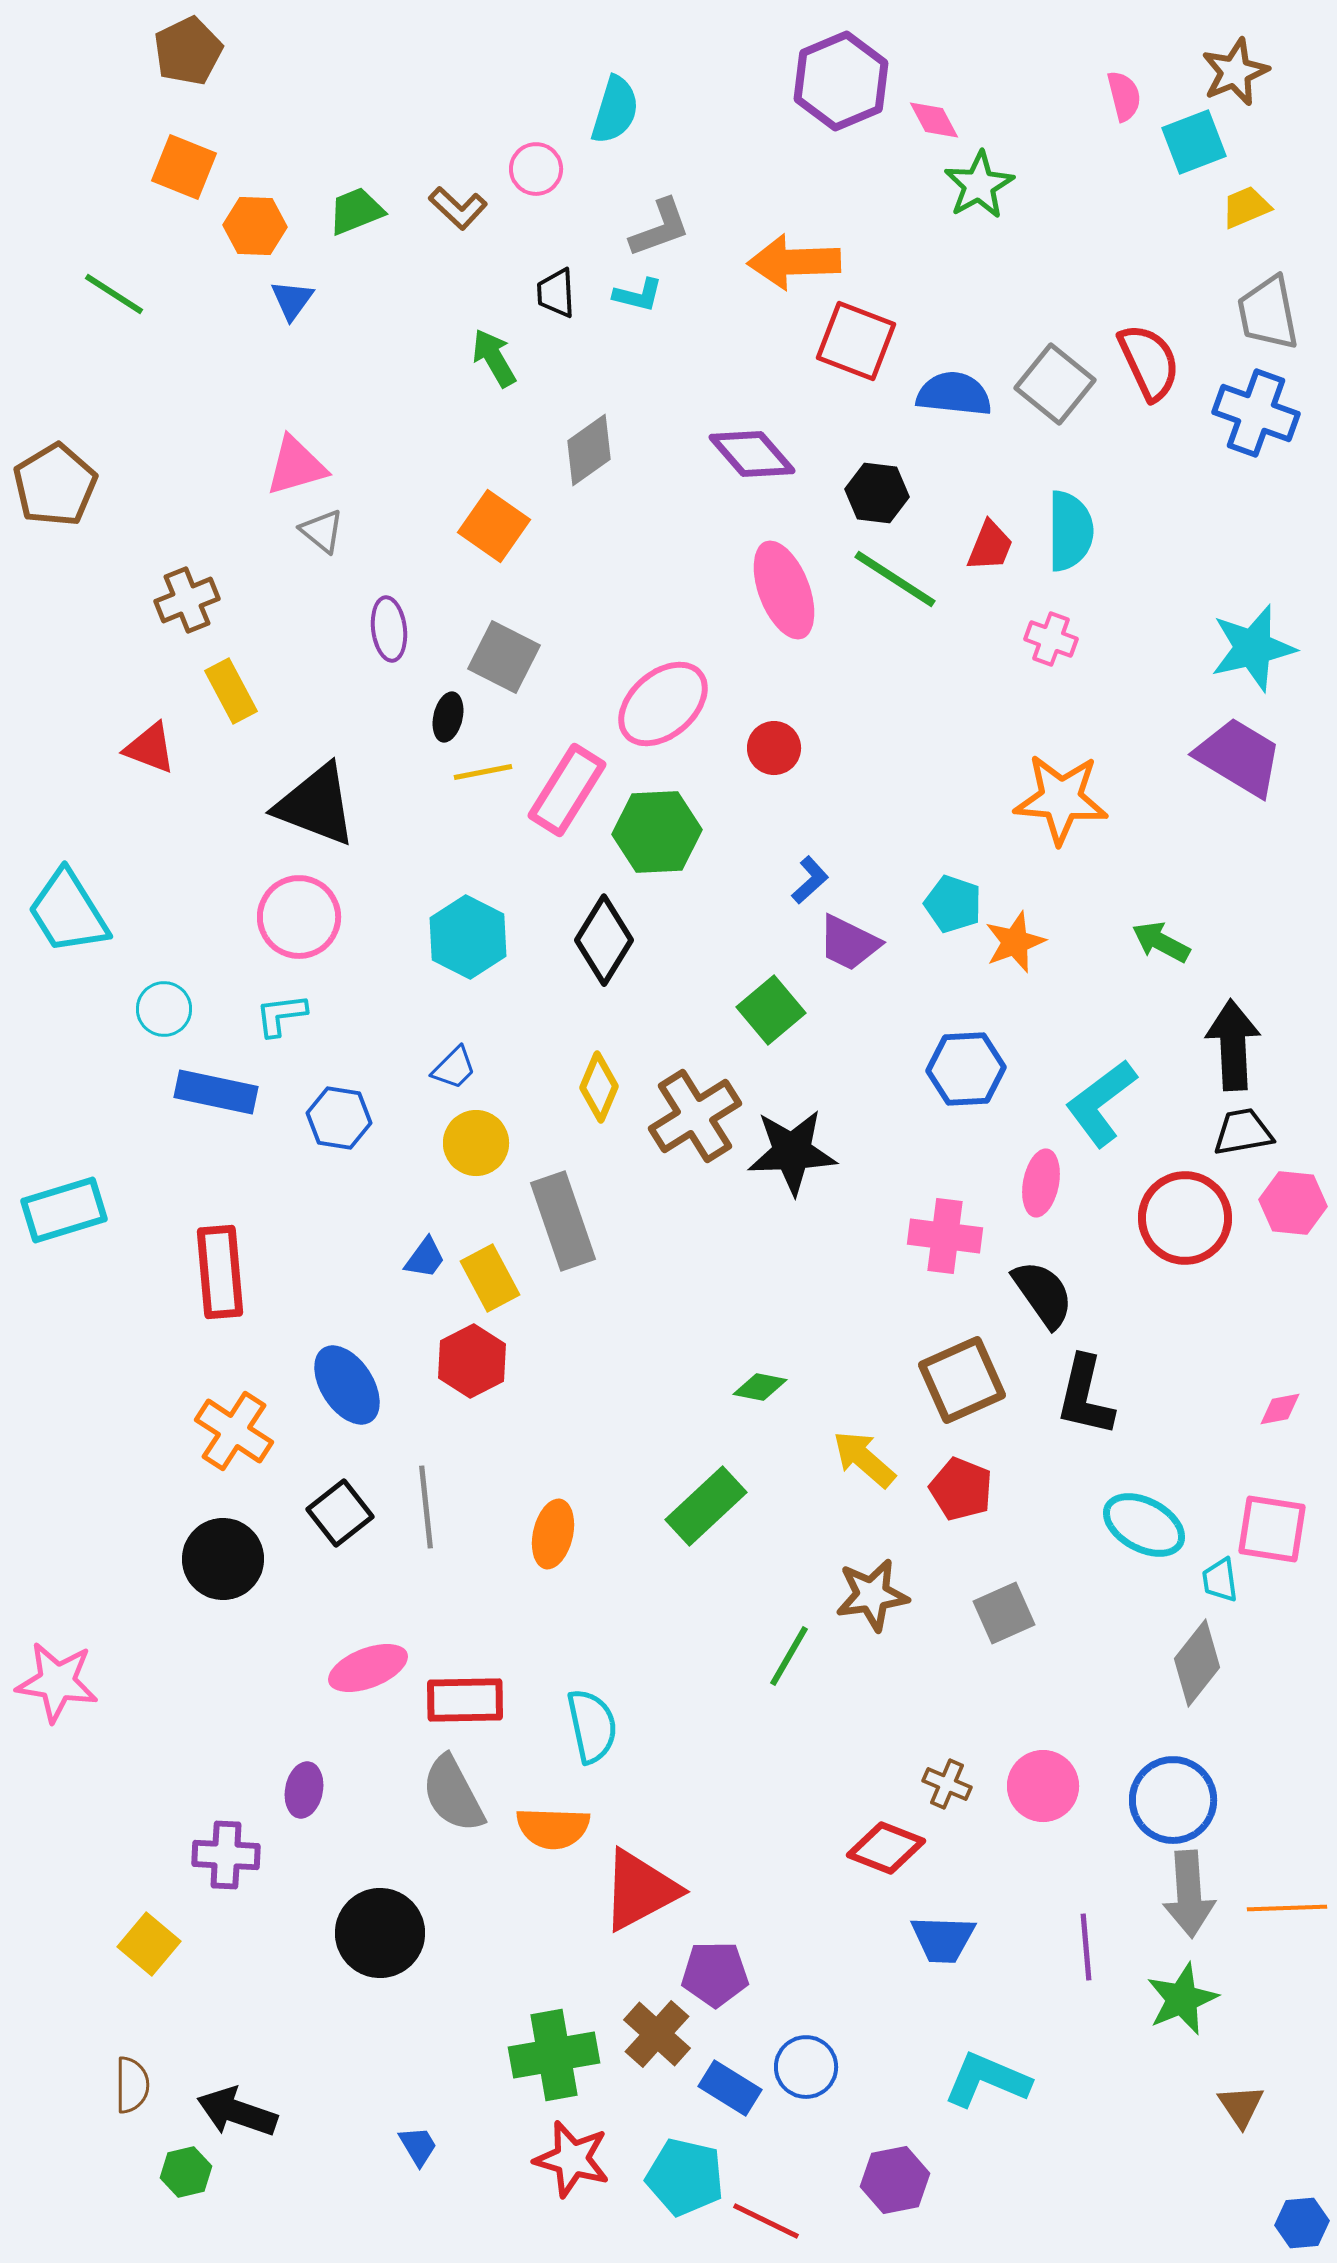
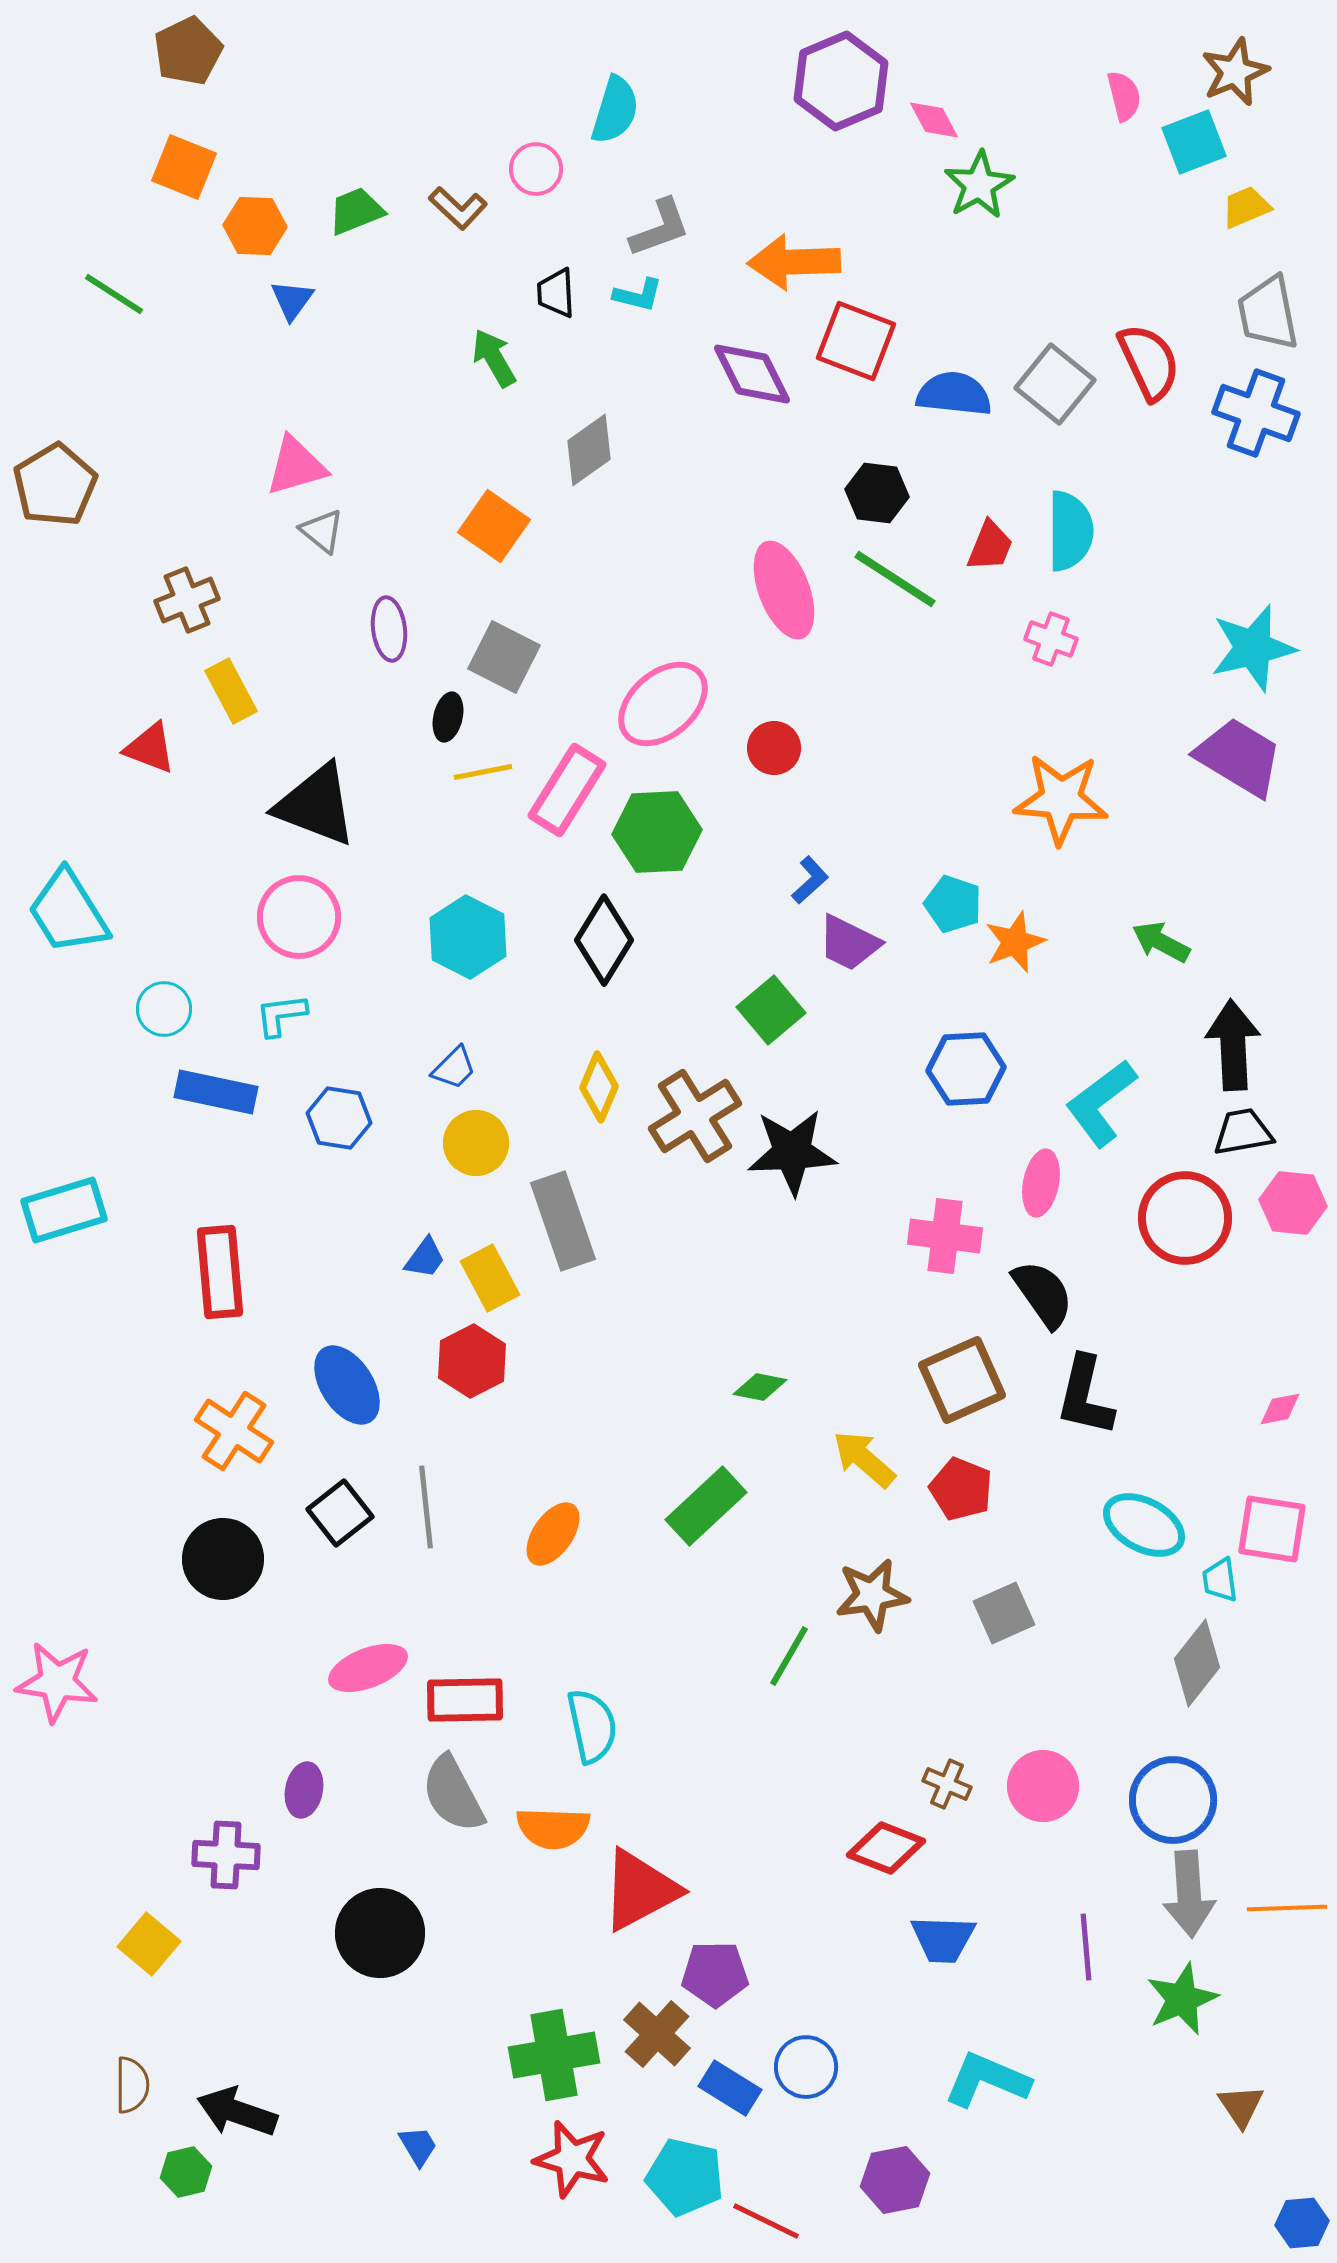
purple diamond at (752, 454): moved 80 px up; rotated 14 degrees clockwise
orange ellipse at (553, 1534): rotated 22 degrees clockwise
